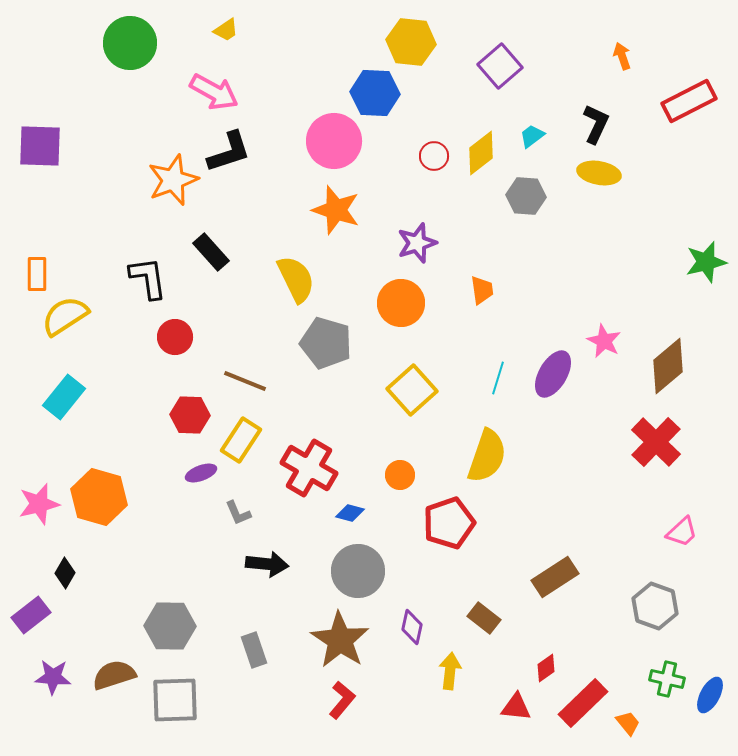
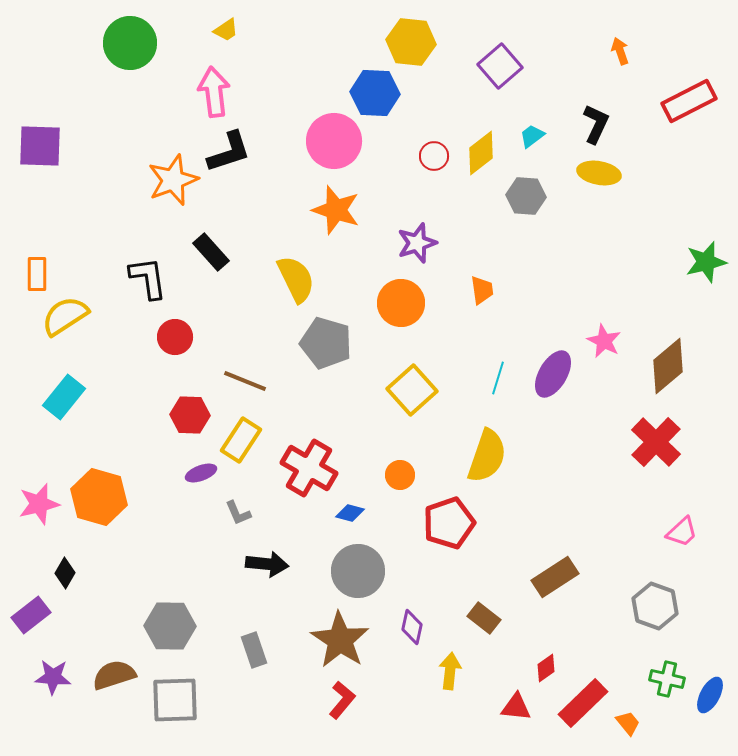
orange arrow at (622, 56): moved 2 px left, 5 px up
pink arrow at (214, 92): rotated 126 degrees counterclockwise
